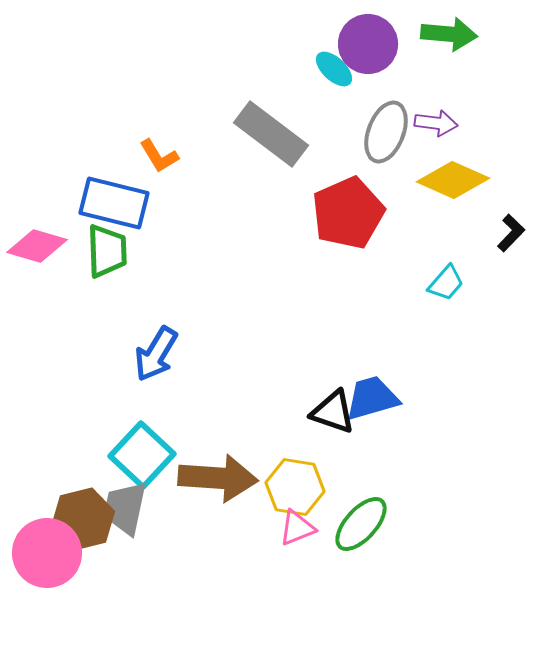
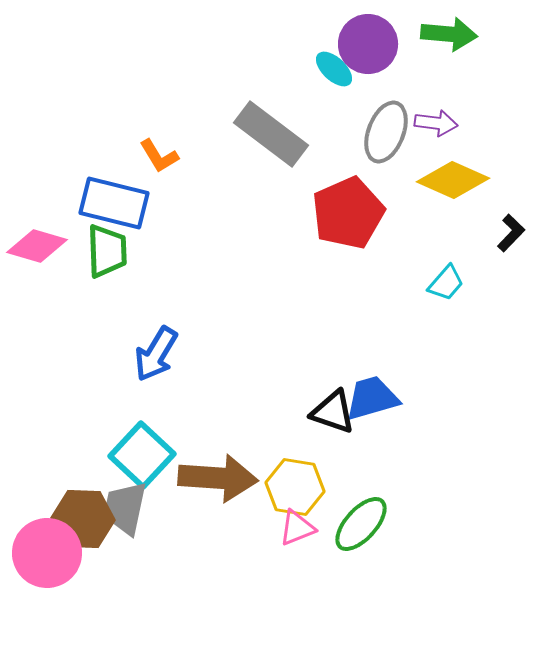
brown hexagon: rotated 16 degrees clockwise
